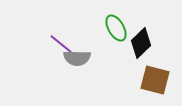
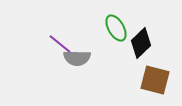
purple line: moved 1 px left
